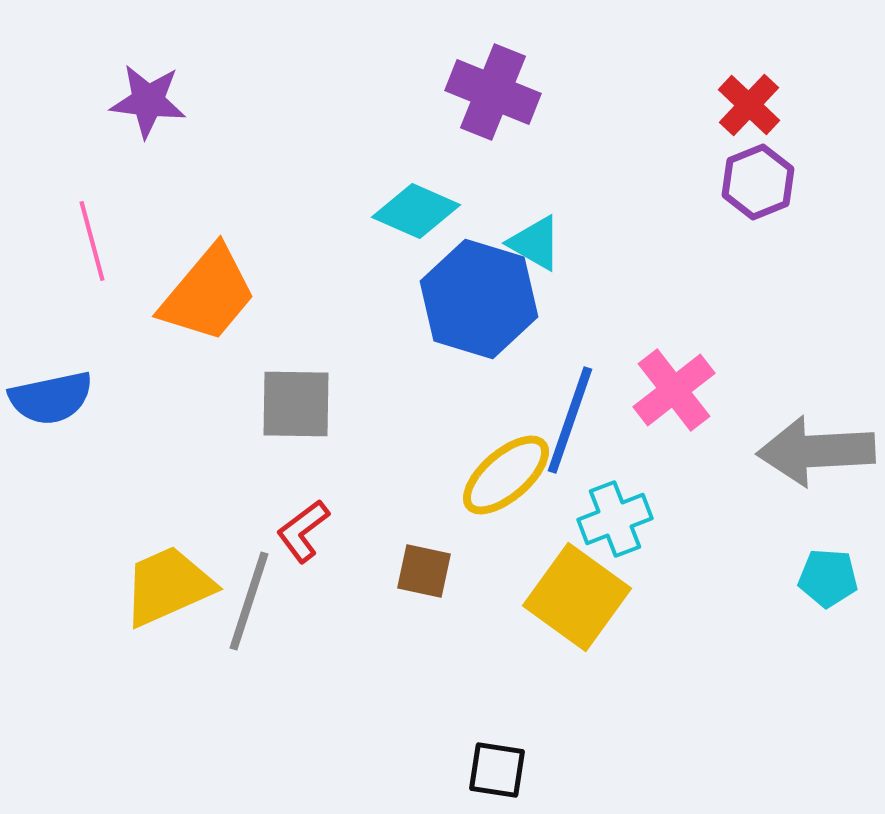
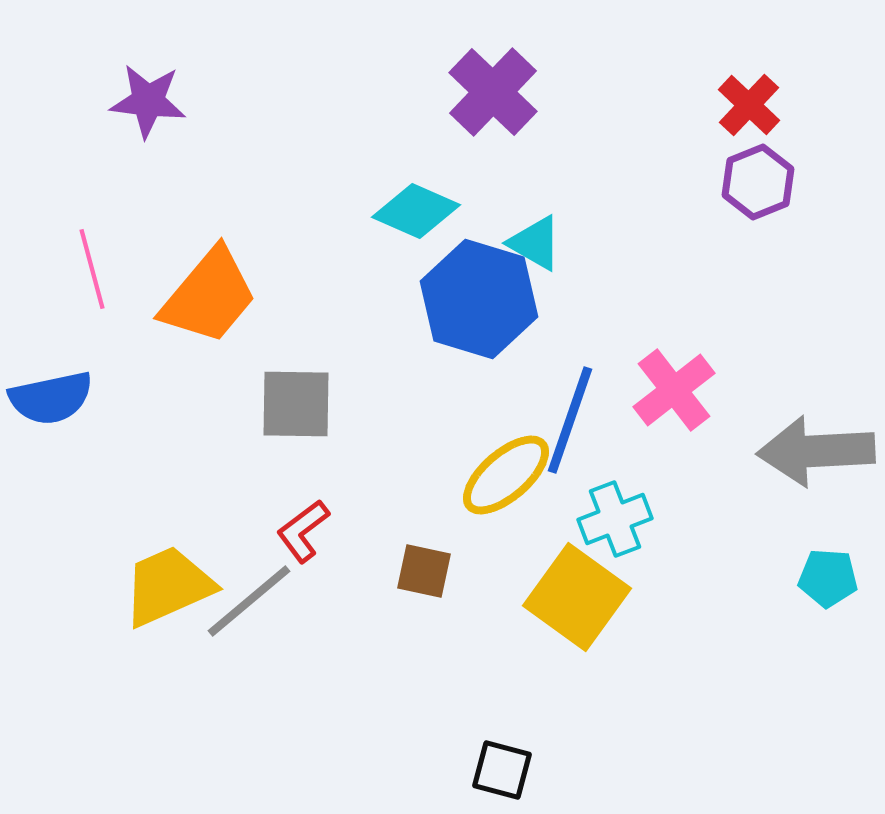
purple cross: rotated 22 degrees clockwise
pink line: moved 28 px down
orange trapezoid: moved 1 px right, 2 px down
gray line: rotated 32 degrees clockwise
black square: moved 5 px right; rotated 6 degrees clockwise
